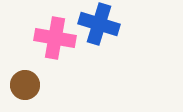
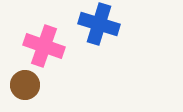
pink cross: moved 11 px left, 8 px down; rotated 9 degrees clockwise
